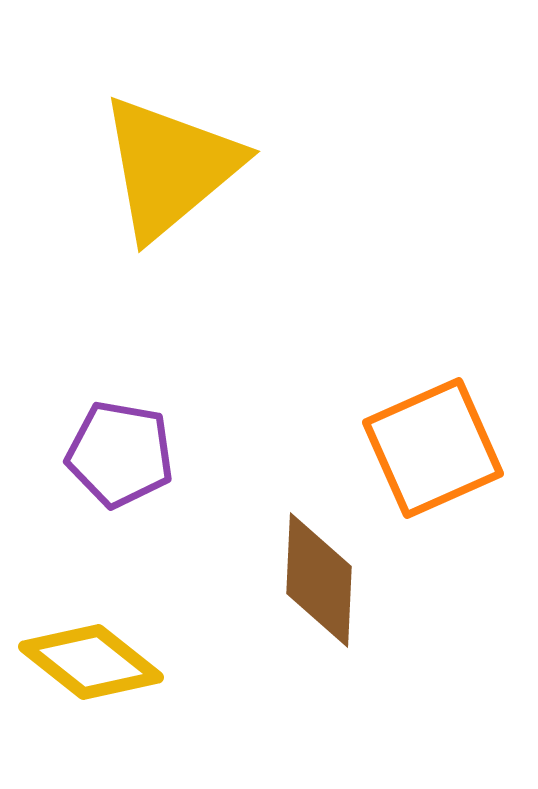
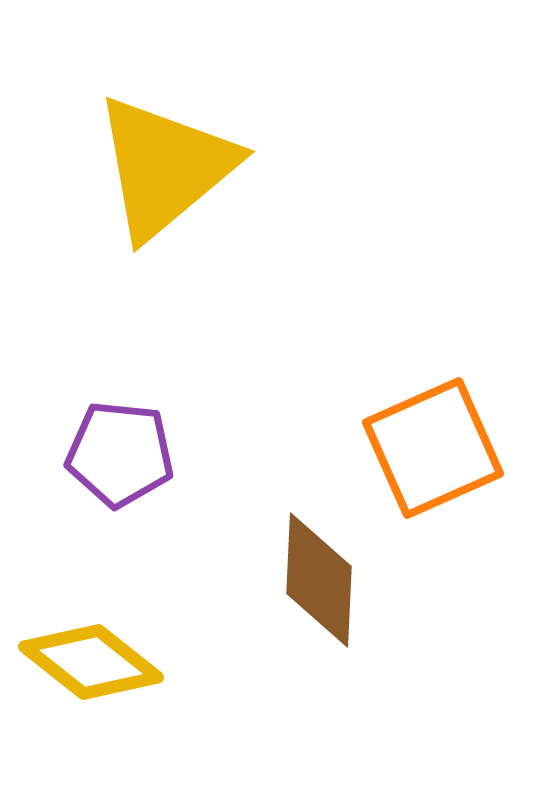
yellow triangle: moved 5 px left
purple pentagon: rotated 4 degrees counterclockwise
